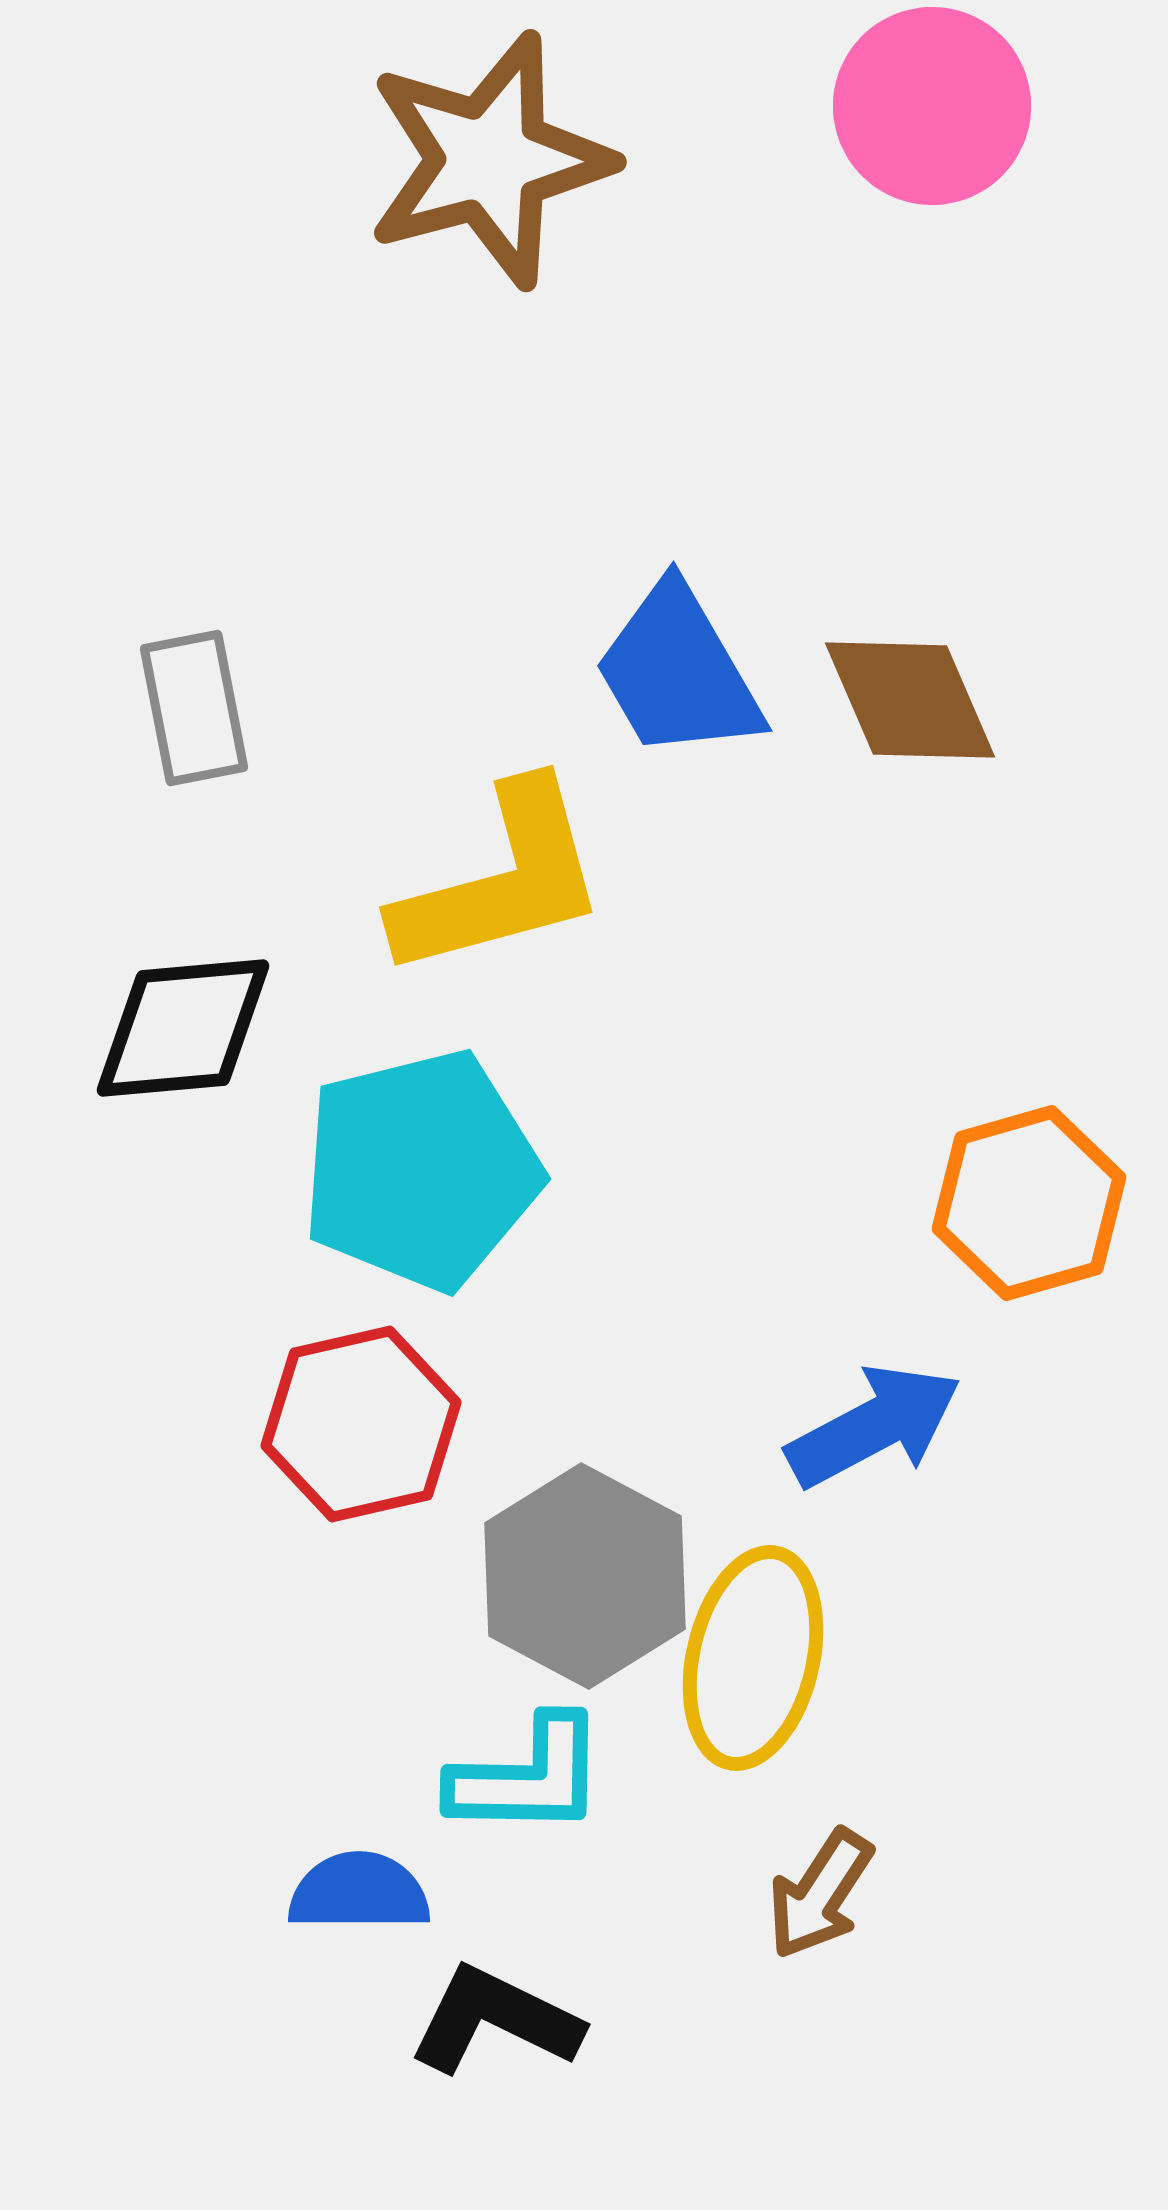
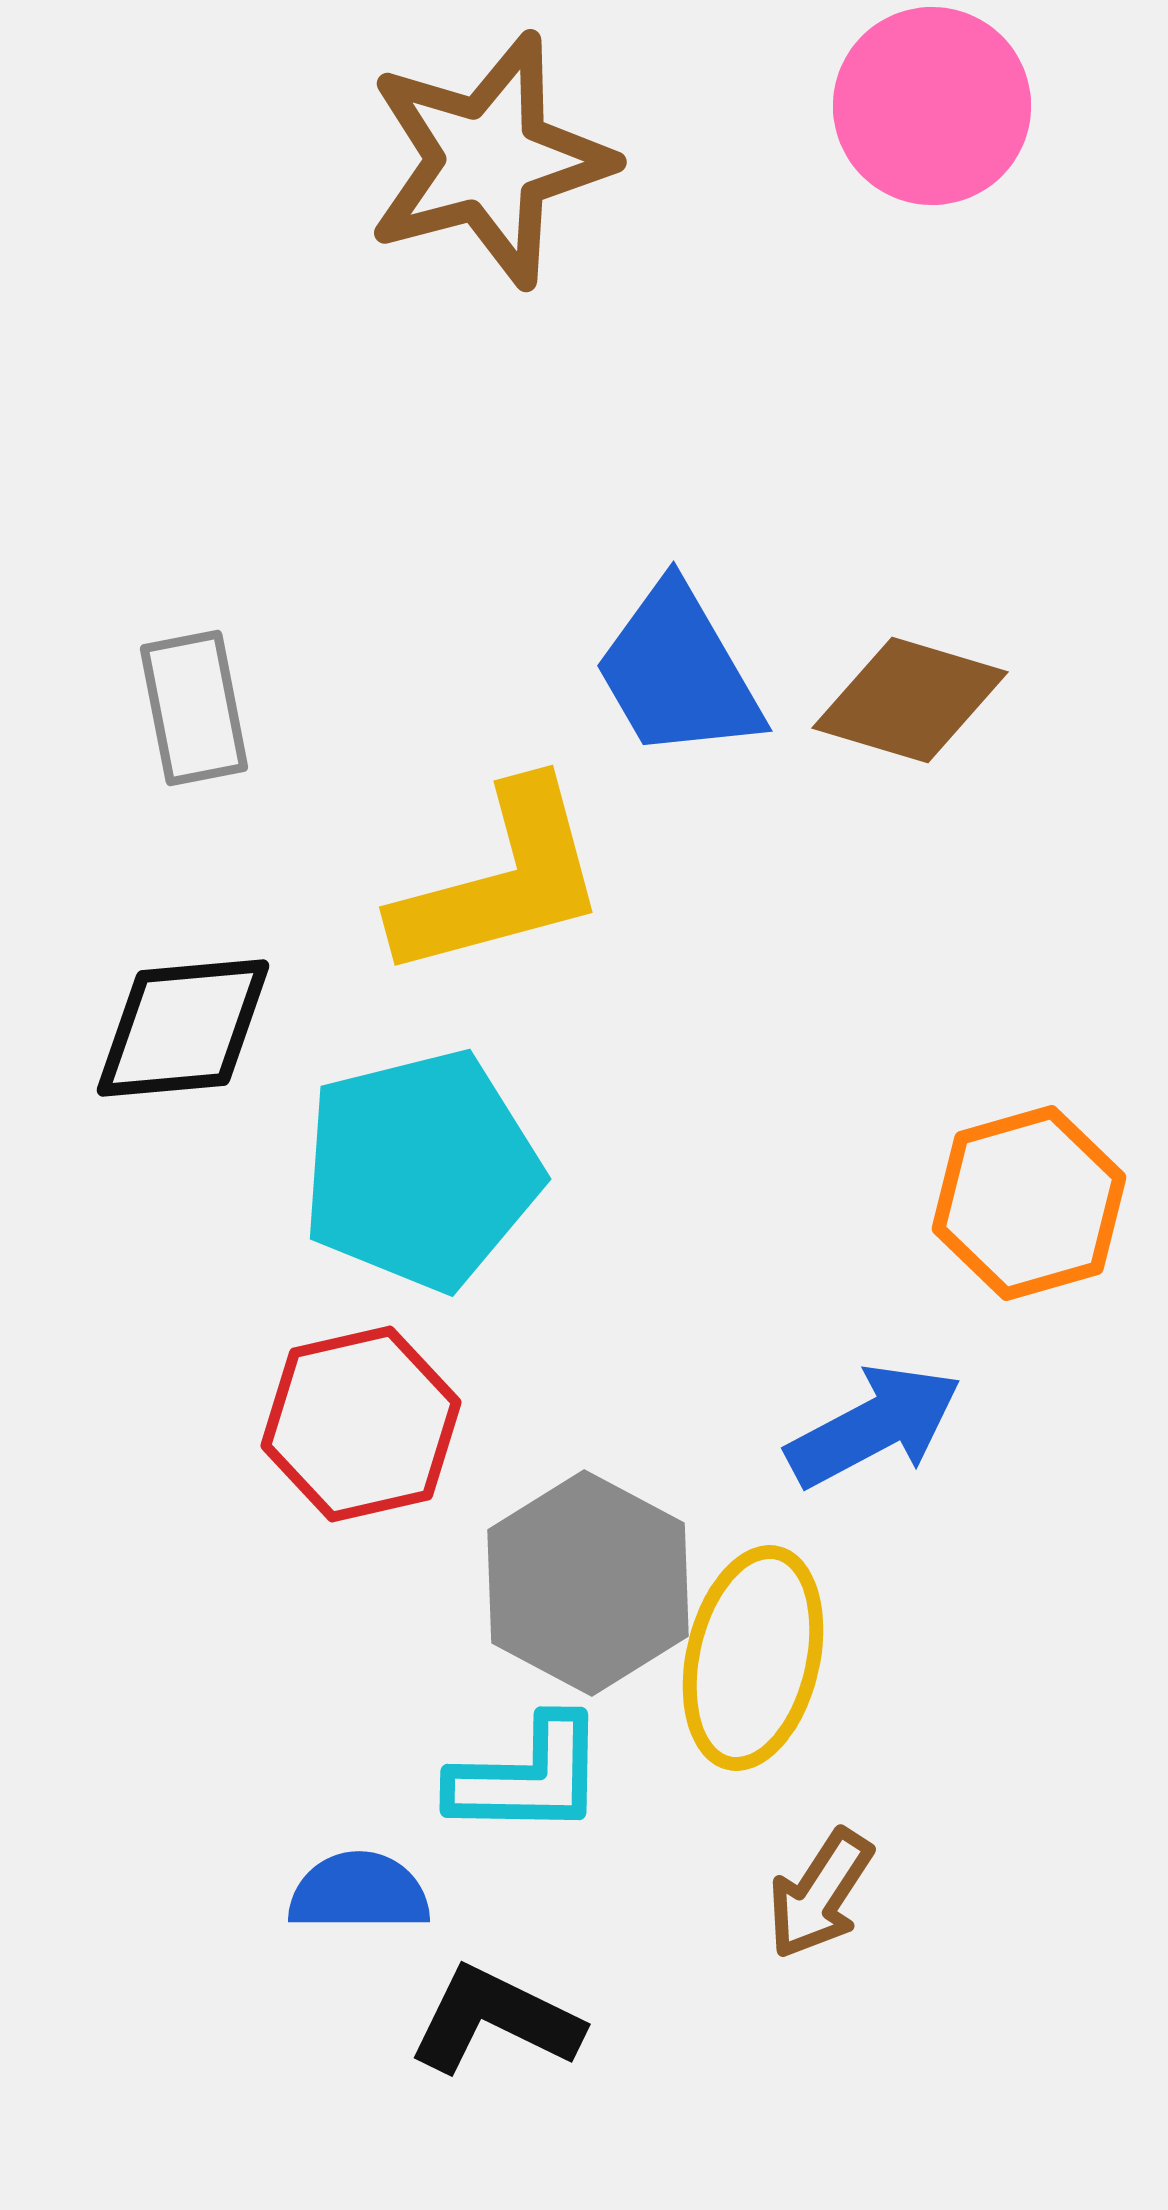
brown diamond: rotated 50 degrees counterclockwise
gray hexagon: moved 3 px right, 7 px down
